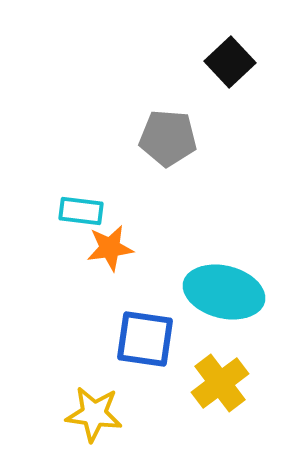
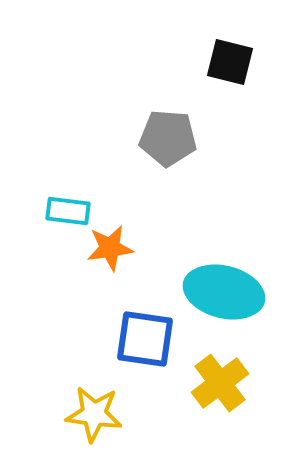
black square: rotated 33 degrees counterclockwise
cyan rectangle: moved 13 px left
